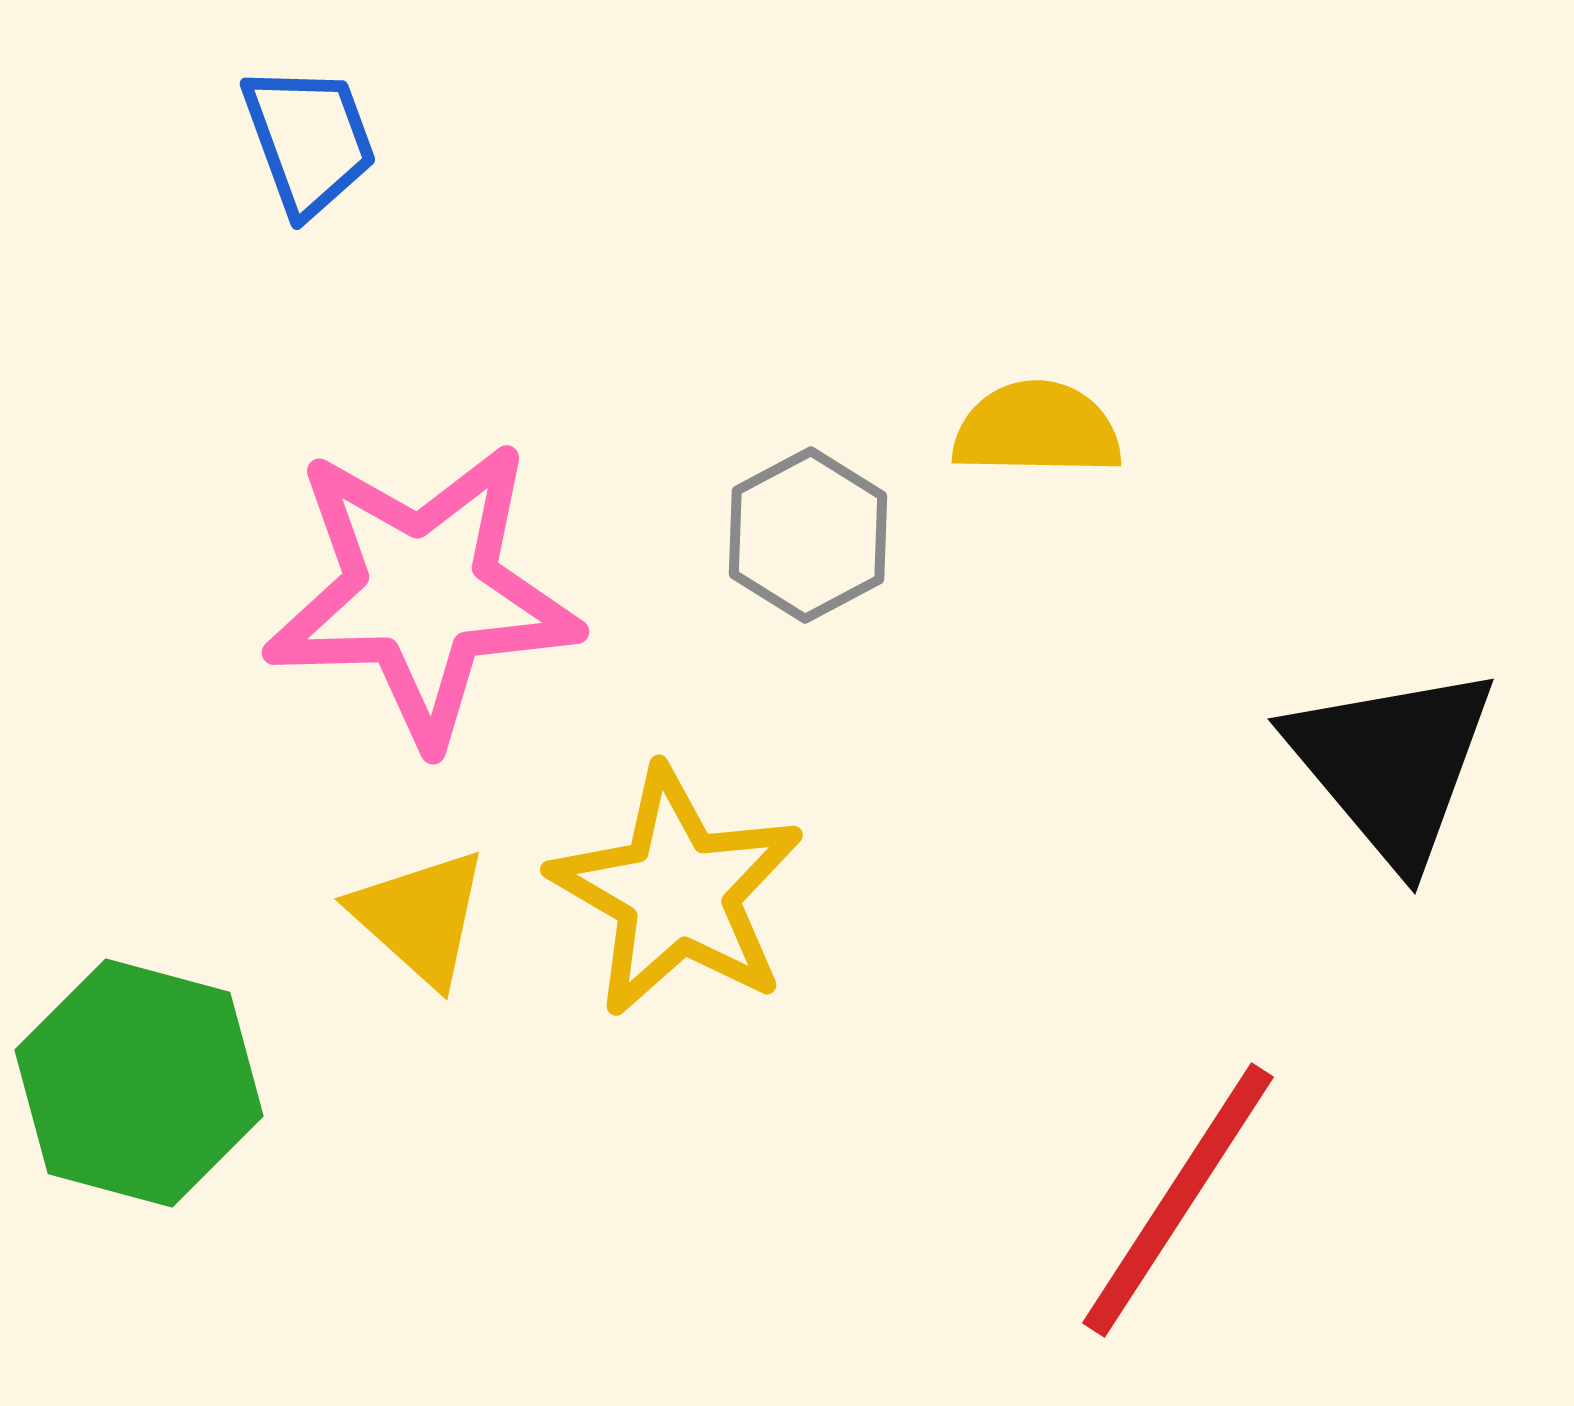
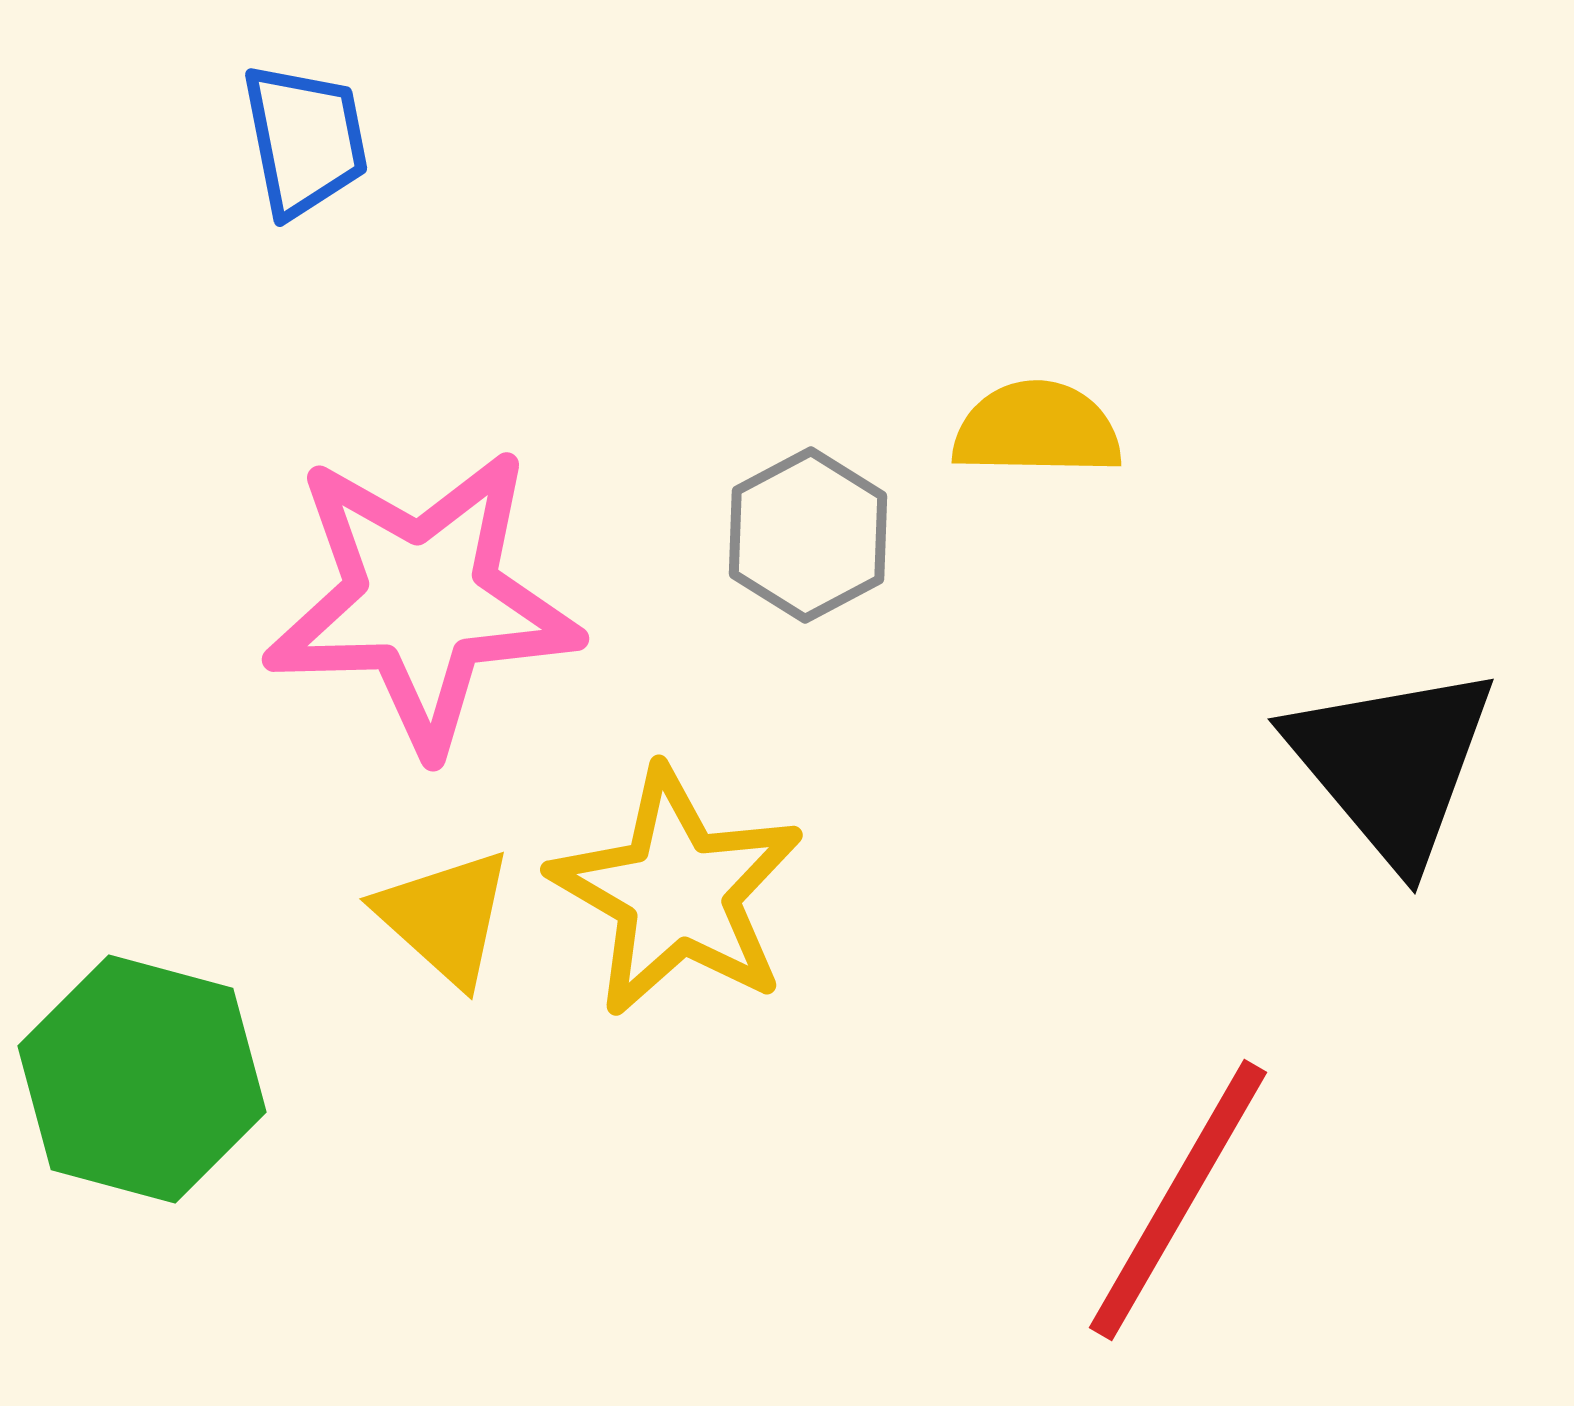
blue trapezoid: moved 4 px left; rotated 9 degrees clockwise
pink star: moved 7 px down
yellow triangle: moved 25 px right
green hexagon: moved 3 px right, 4 px up
red line: rotated 3 degrees counterclockwise
